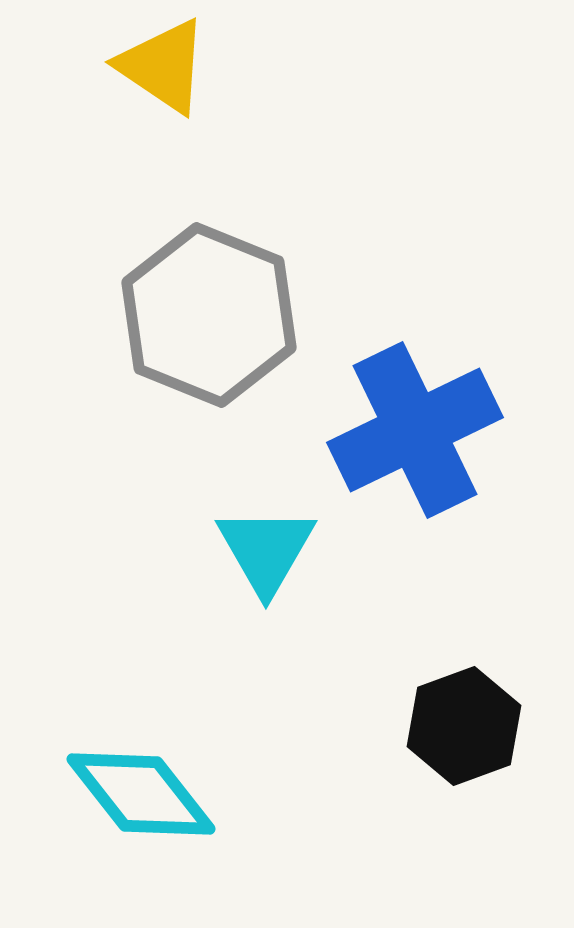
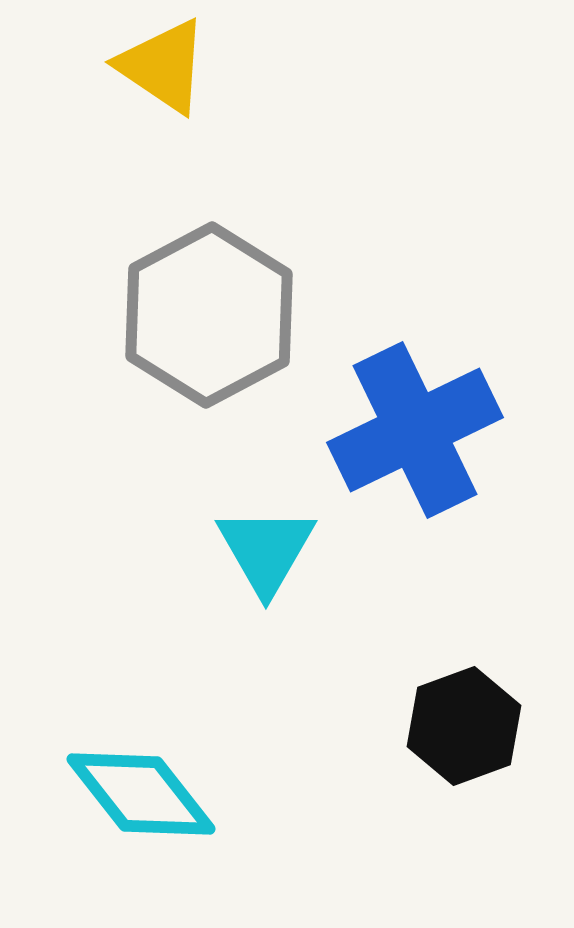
gray hexagon: rotated 10 degrees clockwise
